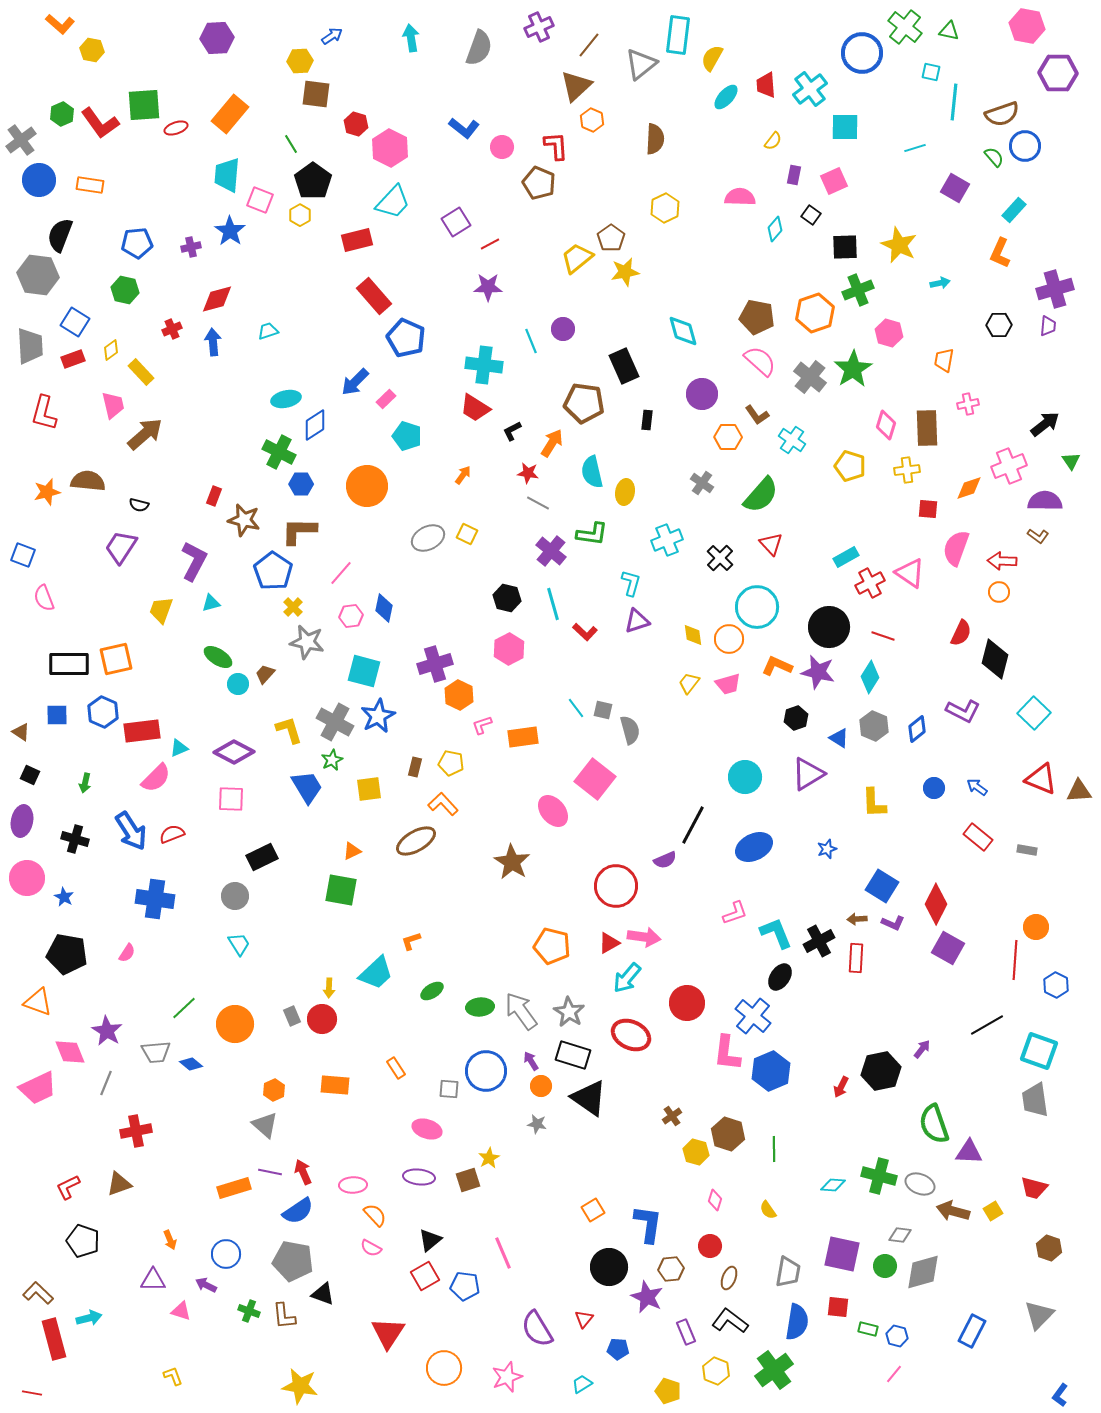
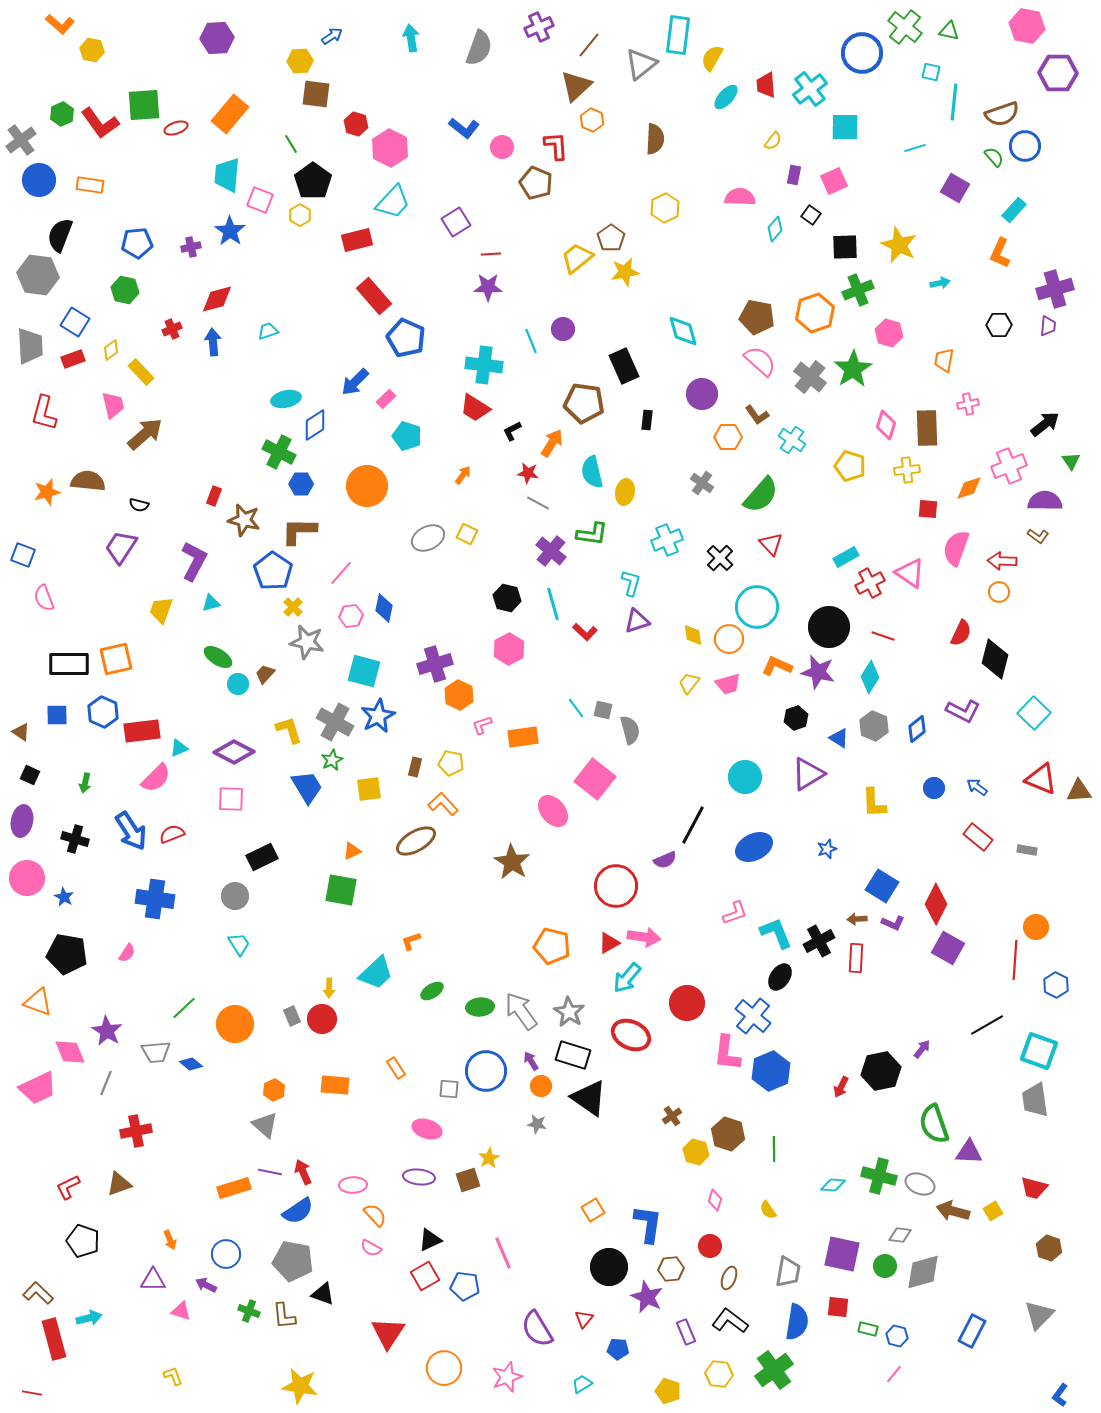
brown pentagon at (539, 183): moved 3 px left
red line at (490, 244): moved 1 px right, 10 px down; rotated 24 degrees clockwise
black triangle at (430, 1240): rotated 15 degrees clockwise
yellow hexagon at (716, 1371): moved 3 px right, 3 px down; rotated 16 degrees counterclockwise
